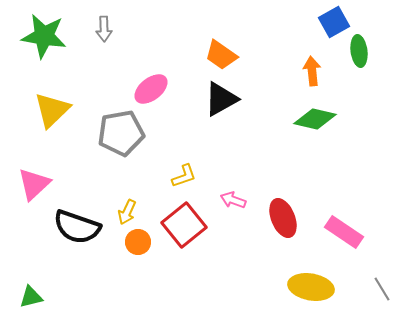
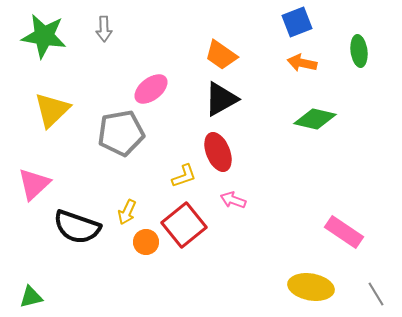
blue square: moved 37 px left; rotated 8 degrees clockwise
orange arrow: moved 10 px left, 8 px up; rotated 72 degrees counterclockwise
red ellipse: moved 65 px left, 66 px up
orange circle: moved 8 px right
gray line: moved 6 px left, 5 px down
